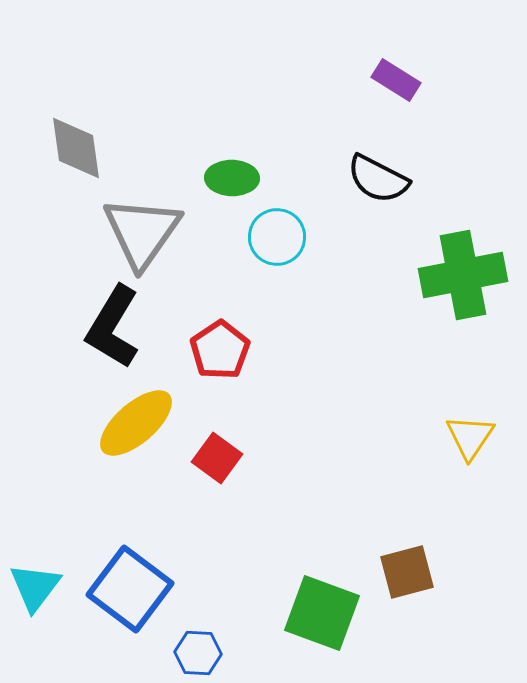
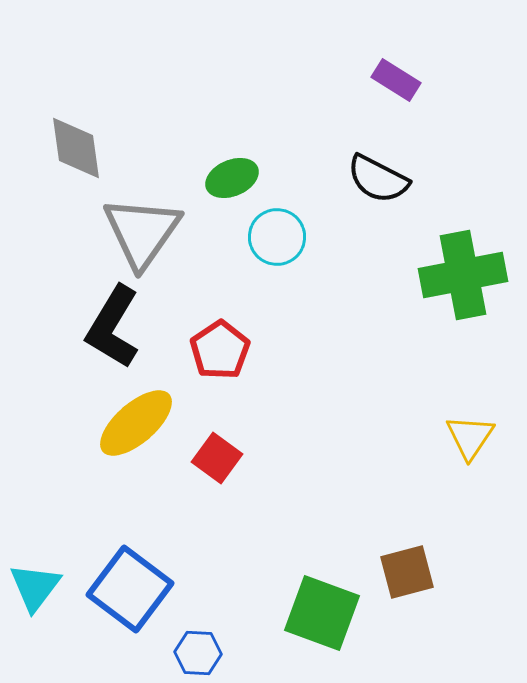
green ellipse: rotated 24 degrees counterclockwise
